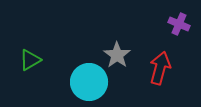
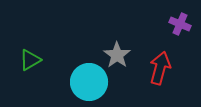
purple cross: moved 1 px right
